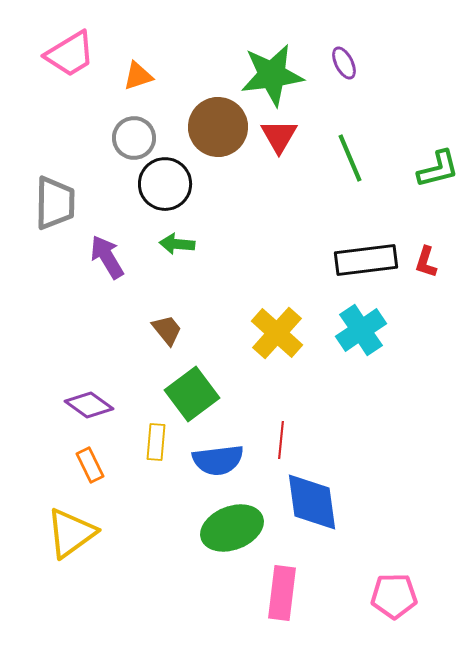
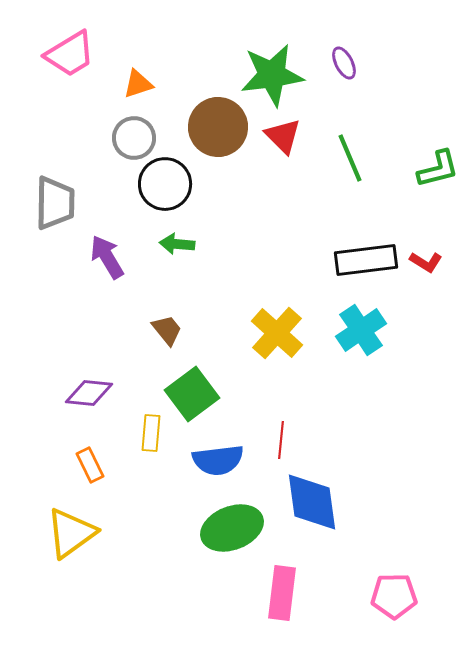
orange triangle: moved 8 px down
red triangle: moved 4 px right; rotated 15 degrees counterclockwise
red L-shape: rotated 76 degrees counterclockwise
purple diamond: moved 12 px up; rotated 30 degrees counterclockwise
yellow rectangle: moved 5 px left, 9 px up
